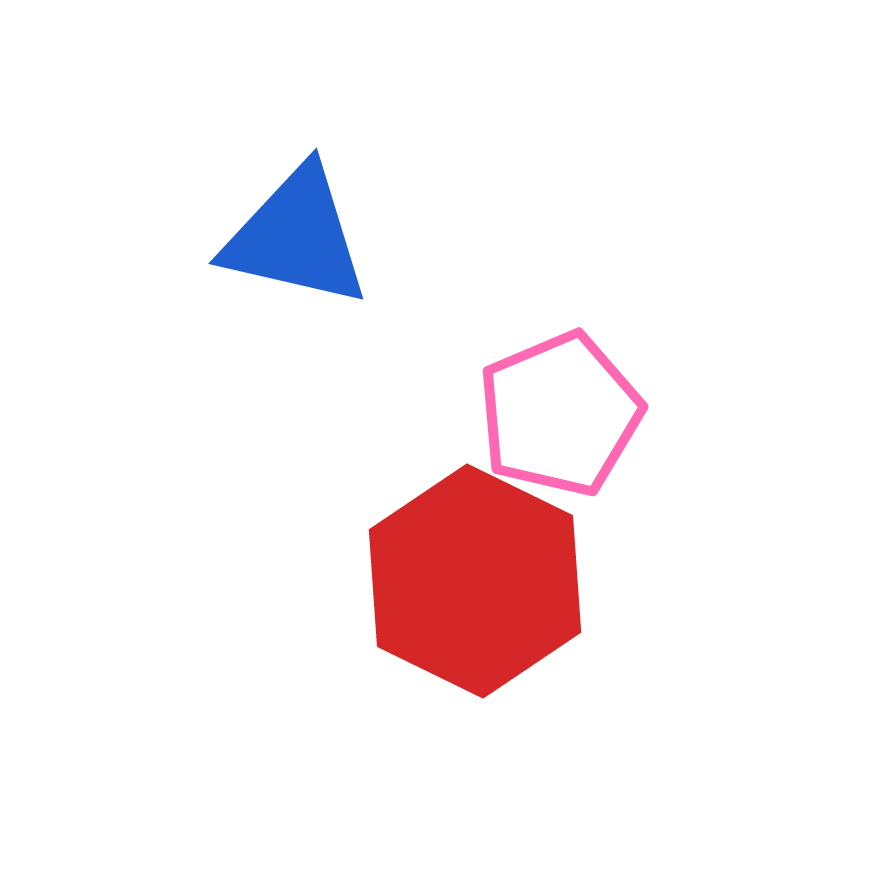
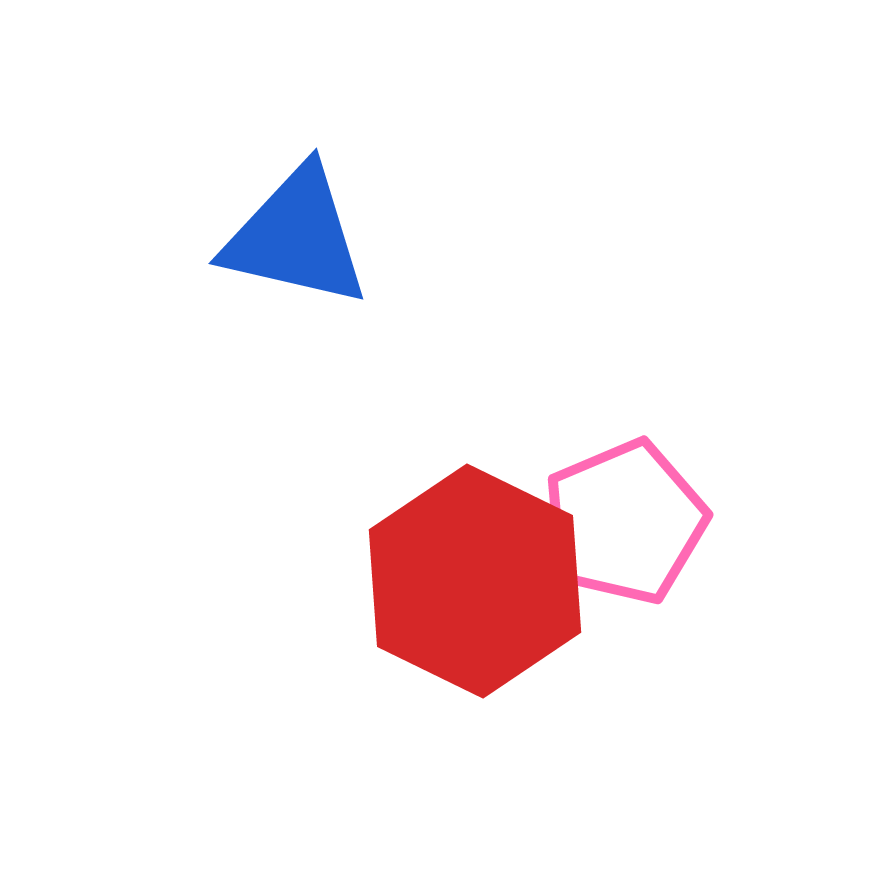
pink pentagon: moved 65 px right, 108 px down
